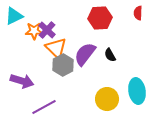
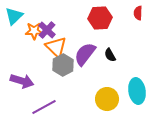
cyan triangle: rotated 18 degrees counterclockwise
orange triangle: moved 1 px up
